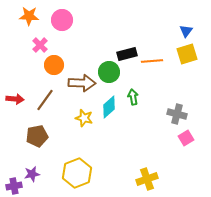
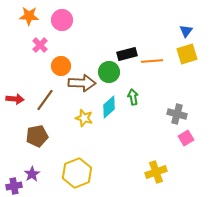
orange circle: moved 7 px right, 1 px down
purple star: rotated 21 degrees counterclockwise
yellow cross: moved 9 px right, 7 px up
